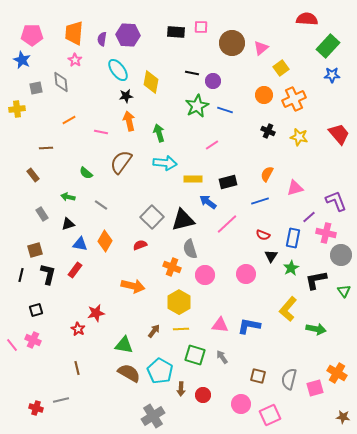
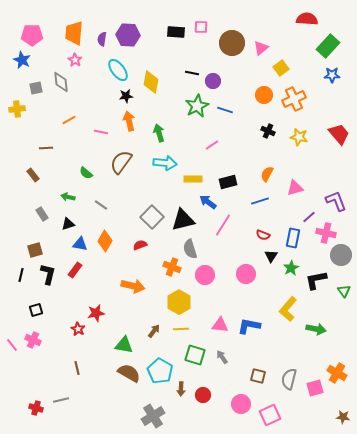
pink line at (227, 224): moved 4 px left, 1 px down; rotated 15 degrees counterclockwise
